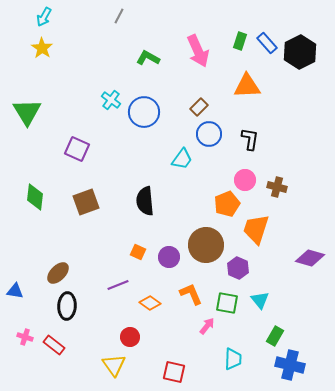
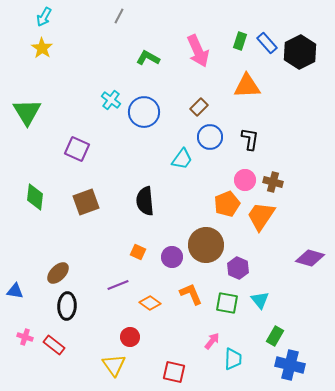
blue circle at (209, 134): moved 1 px right, 3 px down
brown cross at (277, 187): moved 4 px left, 5 px up
orange trapezoid at (256, 229): moved 5 px right, 13 px up; rotated 16 degrees clockwise
purple circle at (169, 257): moved 3 px right
pink arrow at (207, 326): moved 5 px right, 15 px down
